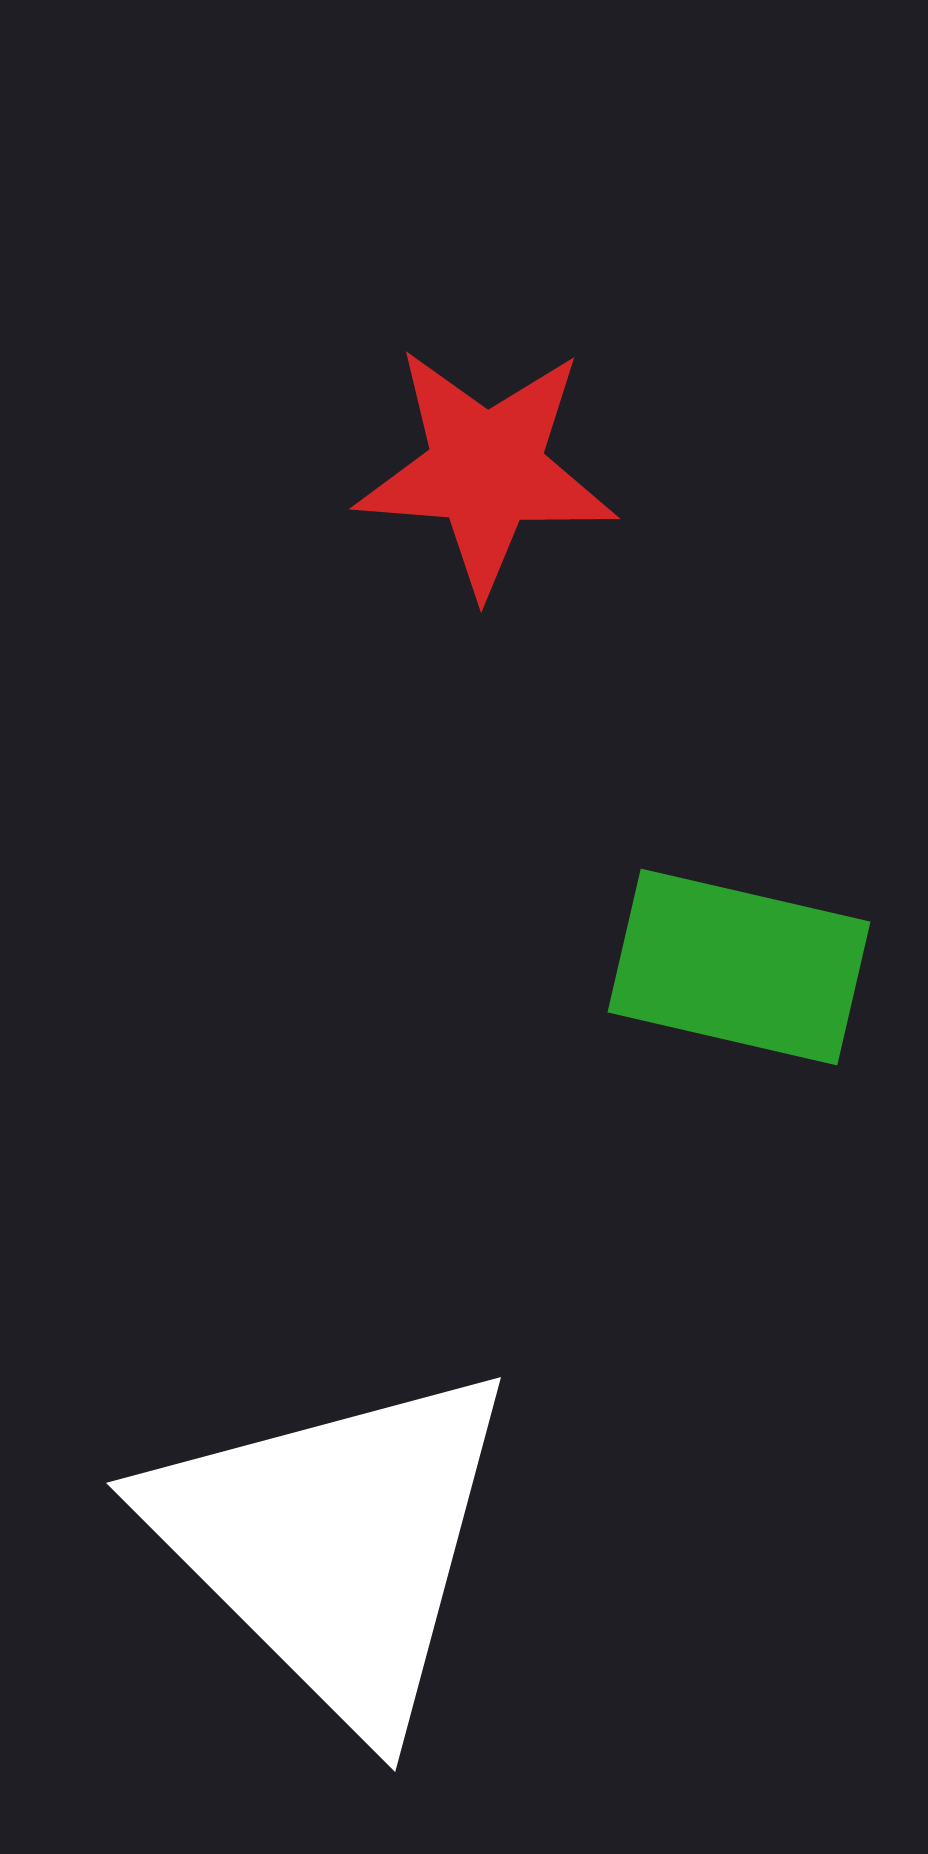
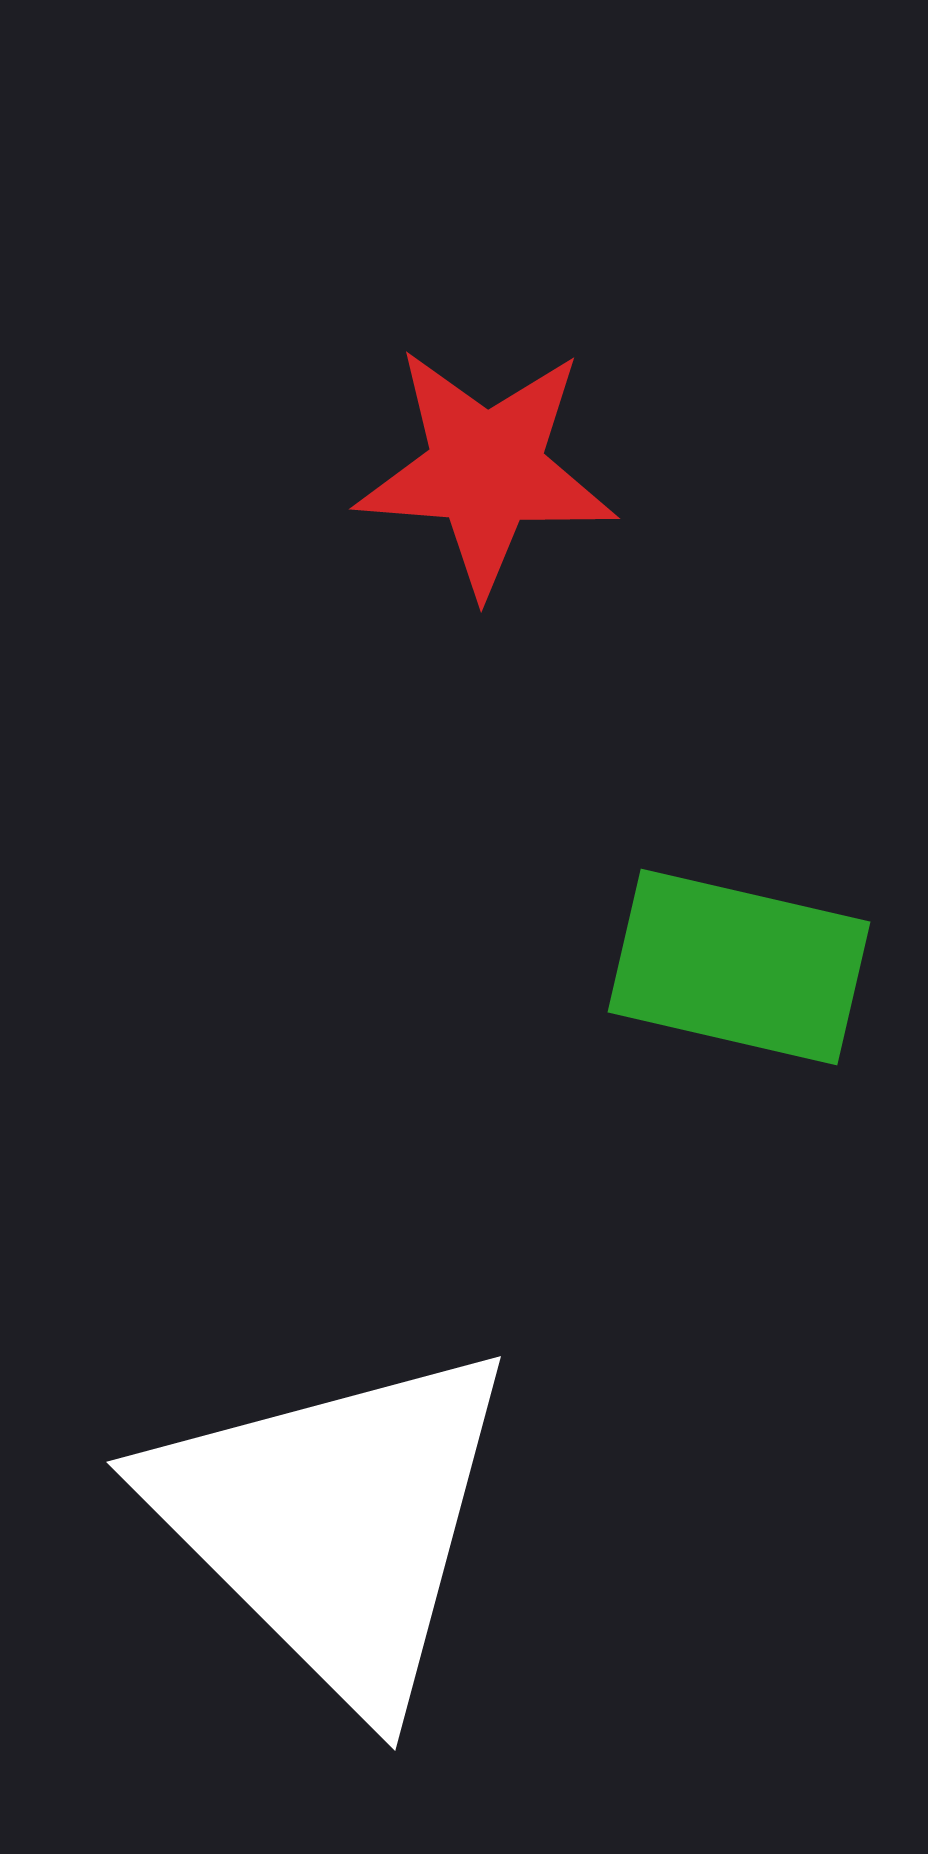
white triangle: moved 21 px up
